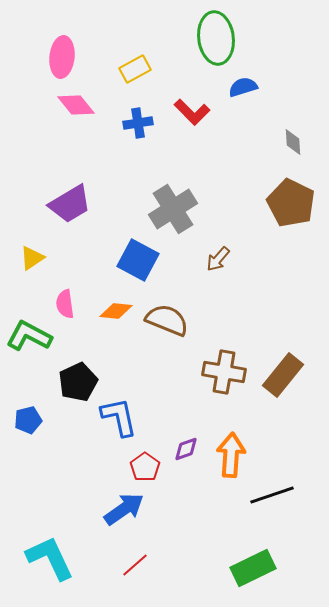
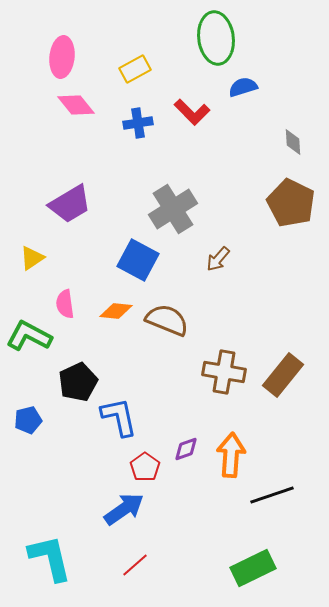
cyan L-shape: rotated 12 degrees clockwise
